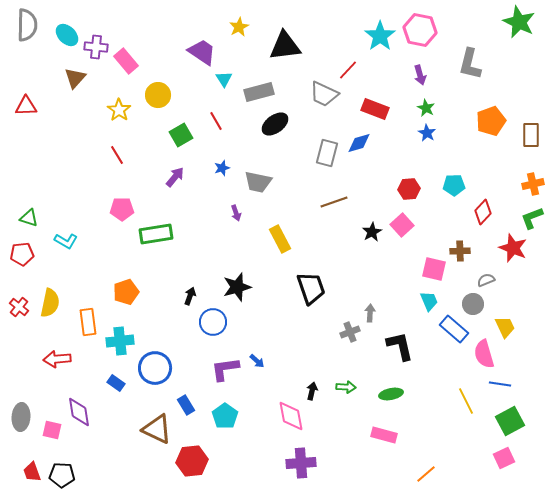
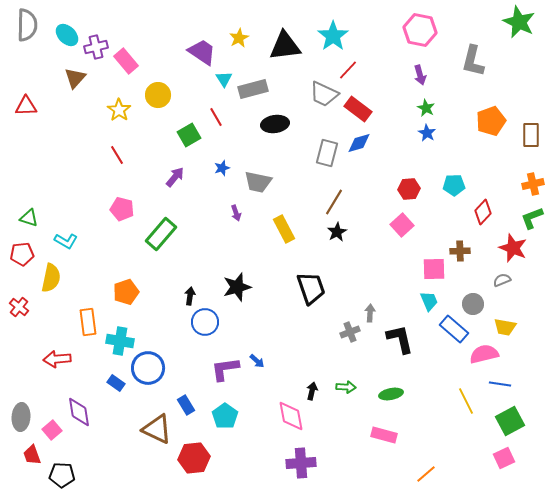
yellow star at (239, 27): moved 11 px down
cyan star at (380, 36): moved 47 px left
purple cross at (96, 47): rotated 20 degrees counterclockwise
gray L-shape at (470, 64): moved 3 px right, 3 px up
gray rectangle at (259, 92): moved 6 px left, 3 px up
red rectangle at (375, 109): moved 17 px left; rotated 16 degrees clockwise
red line at (216, 121): moved 4 px up
black ellipse at (275, 124): rotated 28 degrees clockwise
green square at (181, 135): moved 8 px right
brown line at (334, 202): rotated 40 degrees counterclockwise
pink pentagon at (122, 209): rotated 15 degrees clockwise
black star at (372, 232): moved 35 px left
green rectangle at (156, 234): moved 5 px right; rotated 40 degrees counterclockwise
yellow rectangle at (280, 239): moved 4 px right, 10 px up
pink square at (434, 269): rotated 15 degrees counterclockwise
gray semicircle at (486, 280): moved 16 px right
black arrow at (190, 296): rotated 12 degrees counterclockwise
yellow semicircle at (50, 303): moved 1 px right, 25 px up
blue circle at (213, 322): moved 8 px left
yellow trapezoid at (505, 327): rotated 125 degrees clockwise
cyan cross at (120, 341): rotated 16 degrees clockwise
black L-shape at (400, 346): moved 7 px up
pink semicircle at (484, 354): rotated 92 degrees clockwise
blue circle at (155, 368): moved 7 px left
pink square at (52, 430): rotated 36 degrees clockwise
red hexagon at (192, 461): moved 2 px right, 3 px up
red trapezoid at (32, 472): moved 17 px up
